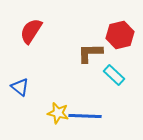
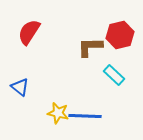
red semicircle: moved 2 px left, 1 px down
brown L-shape: moved 6 px up
